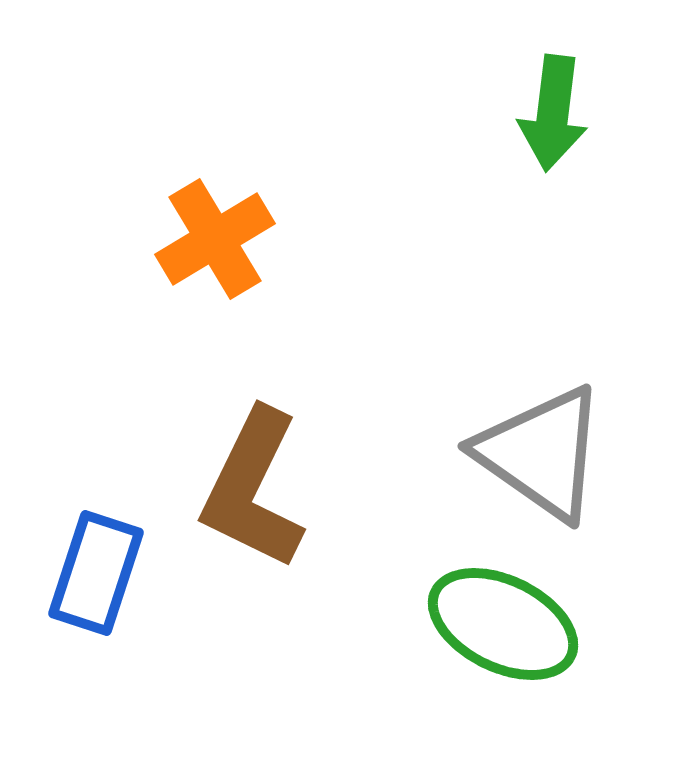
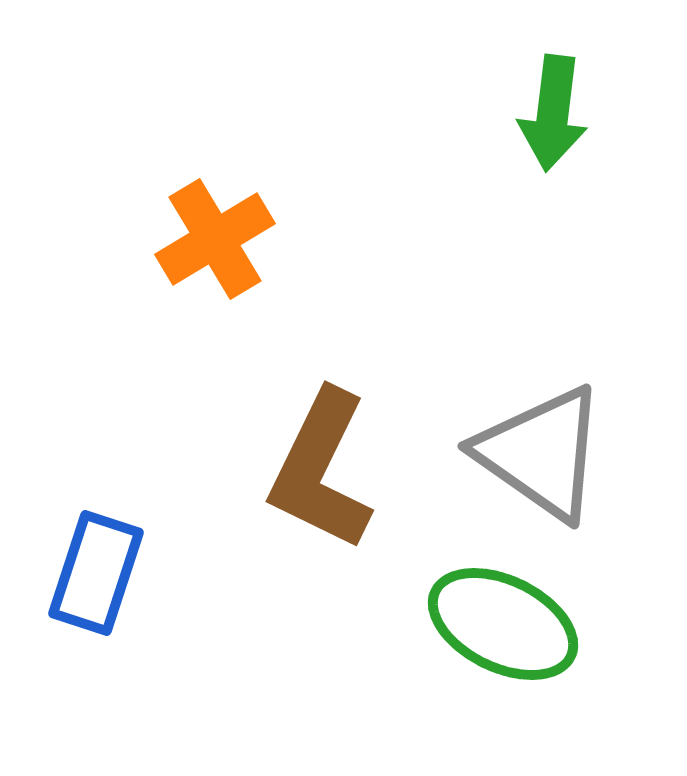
brown L-shape: moved 68 px right, 19 px up
